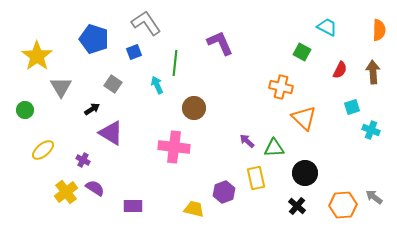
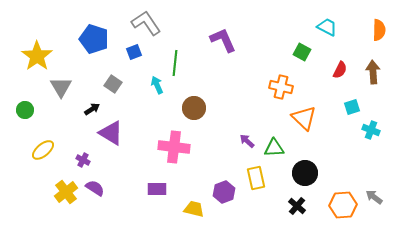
purple L-shape: moved 3 px right, 3 px up
purple rectangle: moved 24 px right, 17 px up
